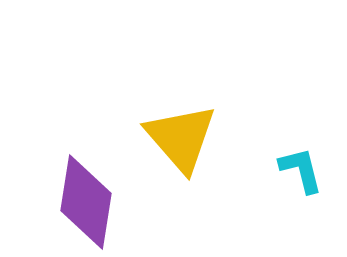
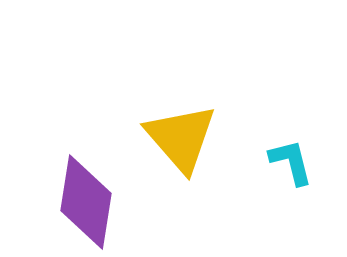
cyan L-shape: moved 10 px left, 8 px up
